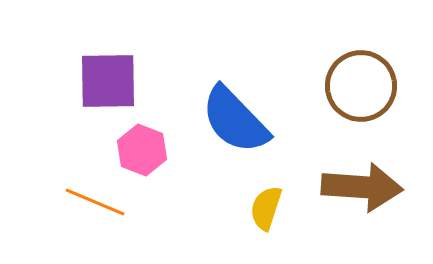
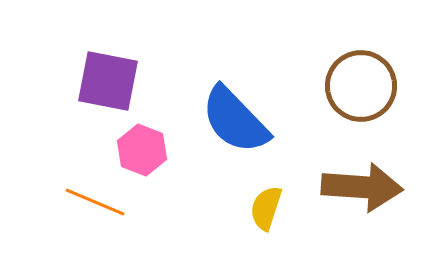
purple square: rotated 12 degrees clockwise
